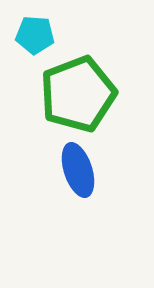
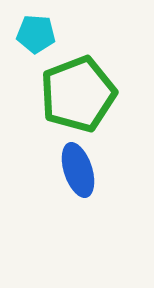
cyan pentagon: moved 1 px right, 1 px up
